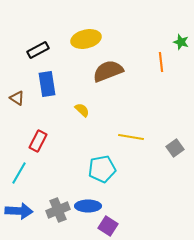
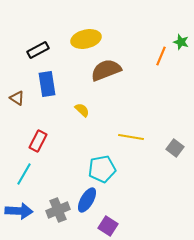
orange line: moved 6 px up; rotated 30 degrees clockwise
brown semicircle: moved 2 px left, 1 px up
gray square: rotated 18 degrees counterclockwise
cyan line: moved 5 px right, 1 px down
blue ellipse: moved 1 px left, 6 px up; rotated 60 degrees counterclockwise
